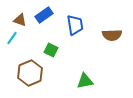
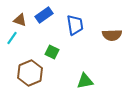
green square: moved 1 px right, 2 px down
